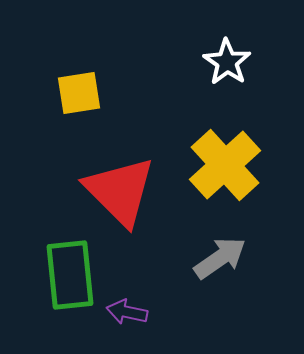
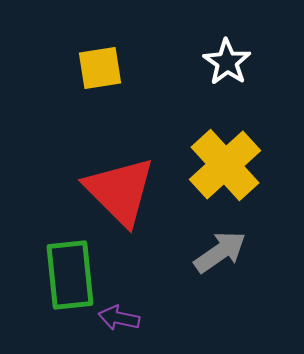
yellow square: moved 21 px right, 25 px up
gray arrow: moved 6 px up
purple arrow: moved 8 px left, 6 px down
